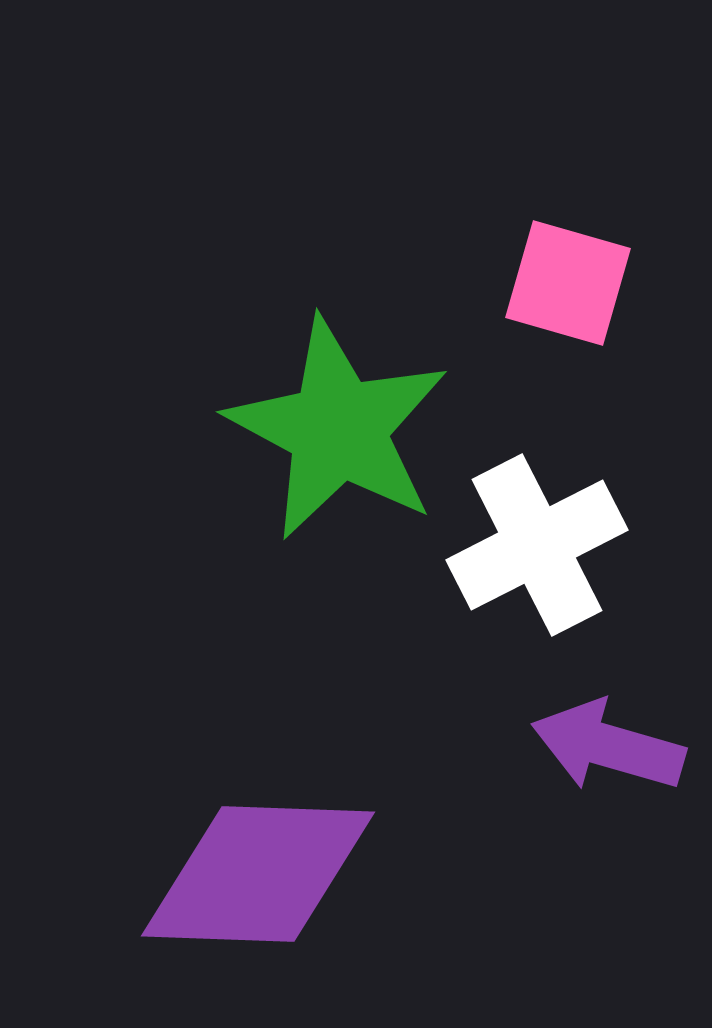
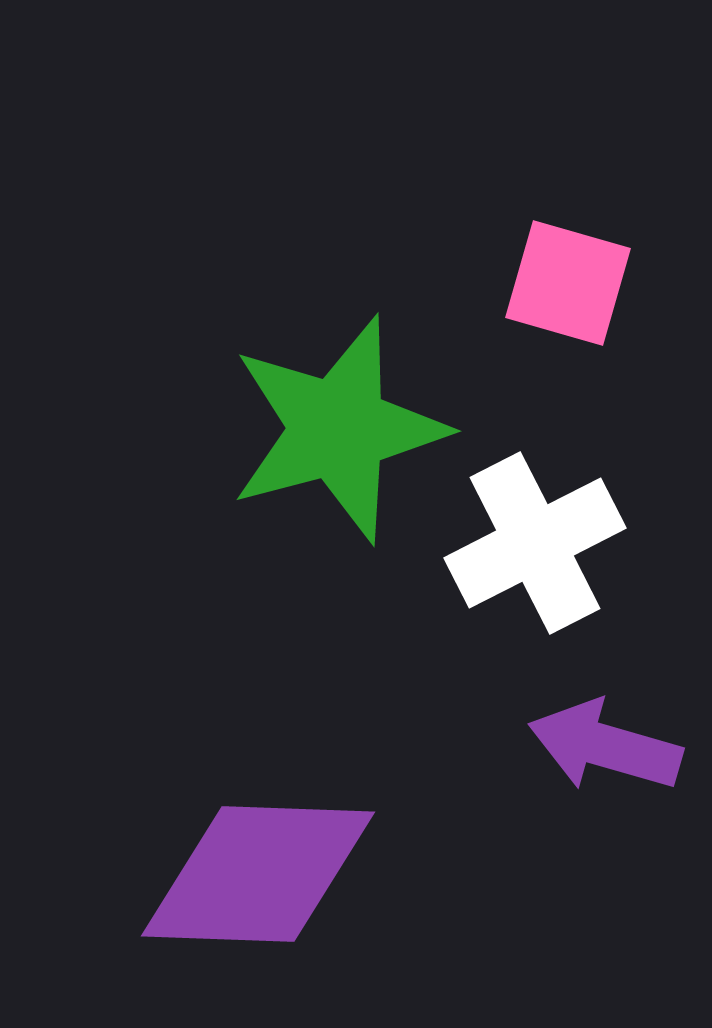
green star: rotated 29 degrees clockwise
white cross: moved 2 px left, 2 px up
purple arrow: moved 3 px left
